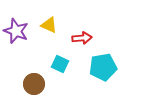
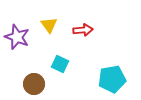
yellow triangle: rotated 30 degrees clockwise
purple star: moved 1 px right, 6 px down
red arrow: moved 1 px right, 8 px up
cyan pentagon: moved 9 px right, 12 px down
